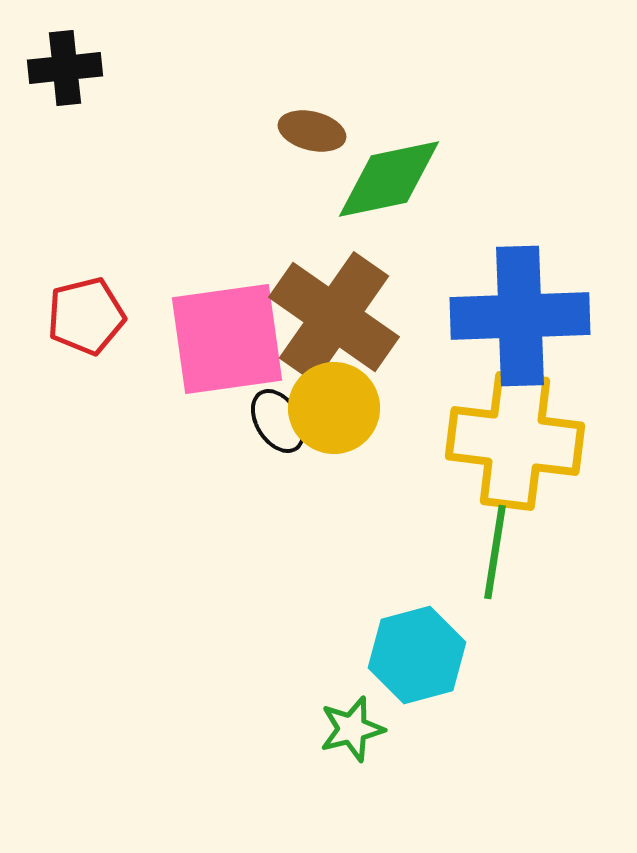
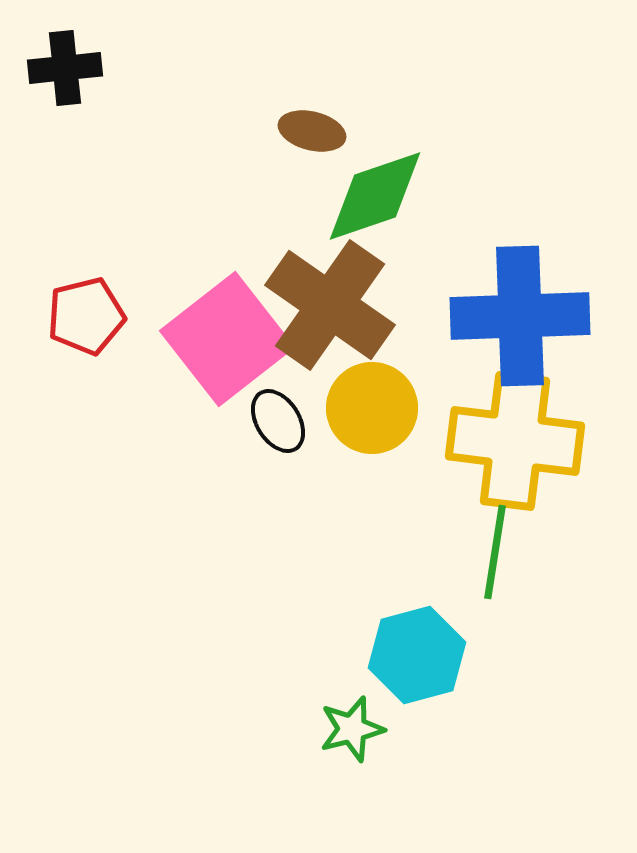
green diamond: moved 14 px left, 17 px down; rotated 7 degrees counterclockwise
brown cross: moved 4 px left, 12 px up
pink square: rotated 30 degrees counterclockwise
yellow circle: moved 38 px right
